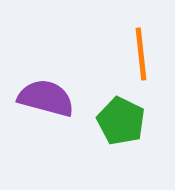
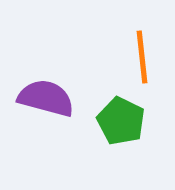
orange line: moved 1 px right, 3 px down
